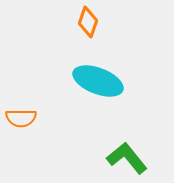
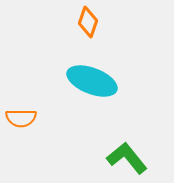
cyan ellipse: moved 6 px left
